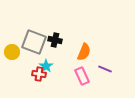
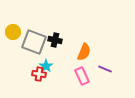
yellow circle: moved 1 px right, 20 px up
